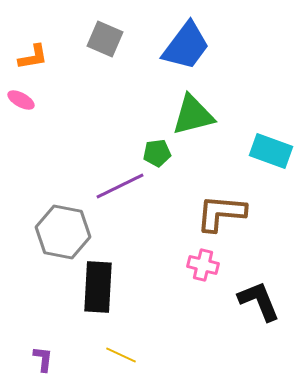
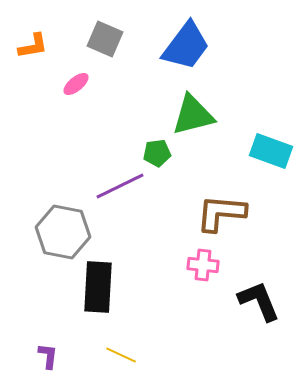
orange L-shape: moved 11 px up
pink ellipse: moved 55 px right, 16 px up; rotated 68 degrees counterclockwise
pink cross: rotated 8 degrees counterclockwise
purple L-shape: moved 5 px right, 3 px up
